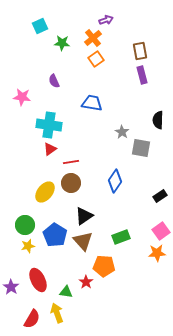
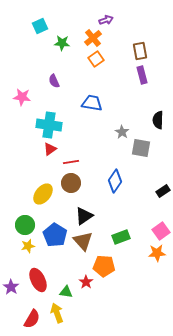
yellow ellipse: moved 2 px left, 2 px down
black rectangle: moved 3 px right, 5 px up
